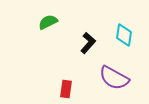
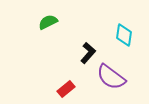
black L-shape: moved 10 px down
purple semicircle: moved 3 px left, 1 px up; rotated 8 degrees clockwise
red rectangle: rotated 42 degrees clockwise
